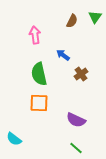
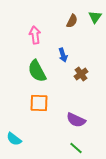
blue arrow: rotated 144 degrees counterclockwise
green semicircle: moved 2 px left, 3 px up; rotated 15 degrees counterclockwise
